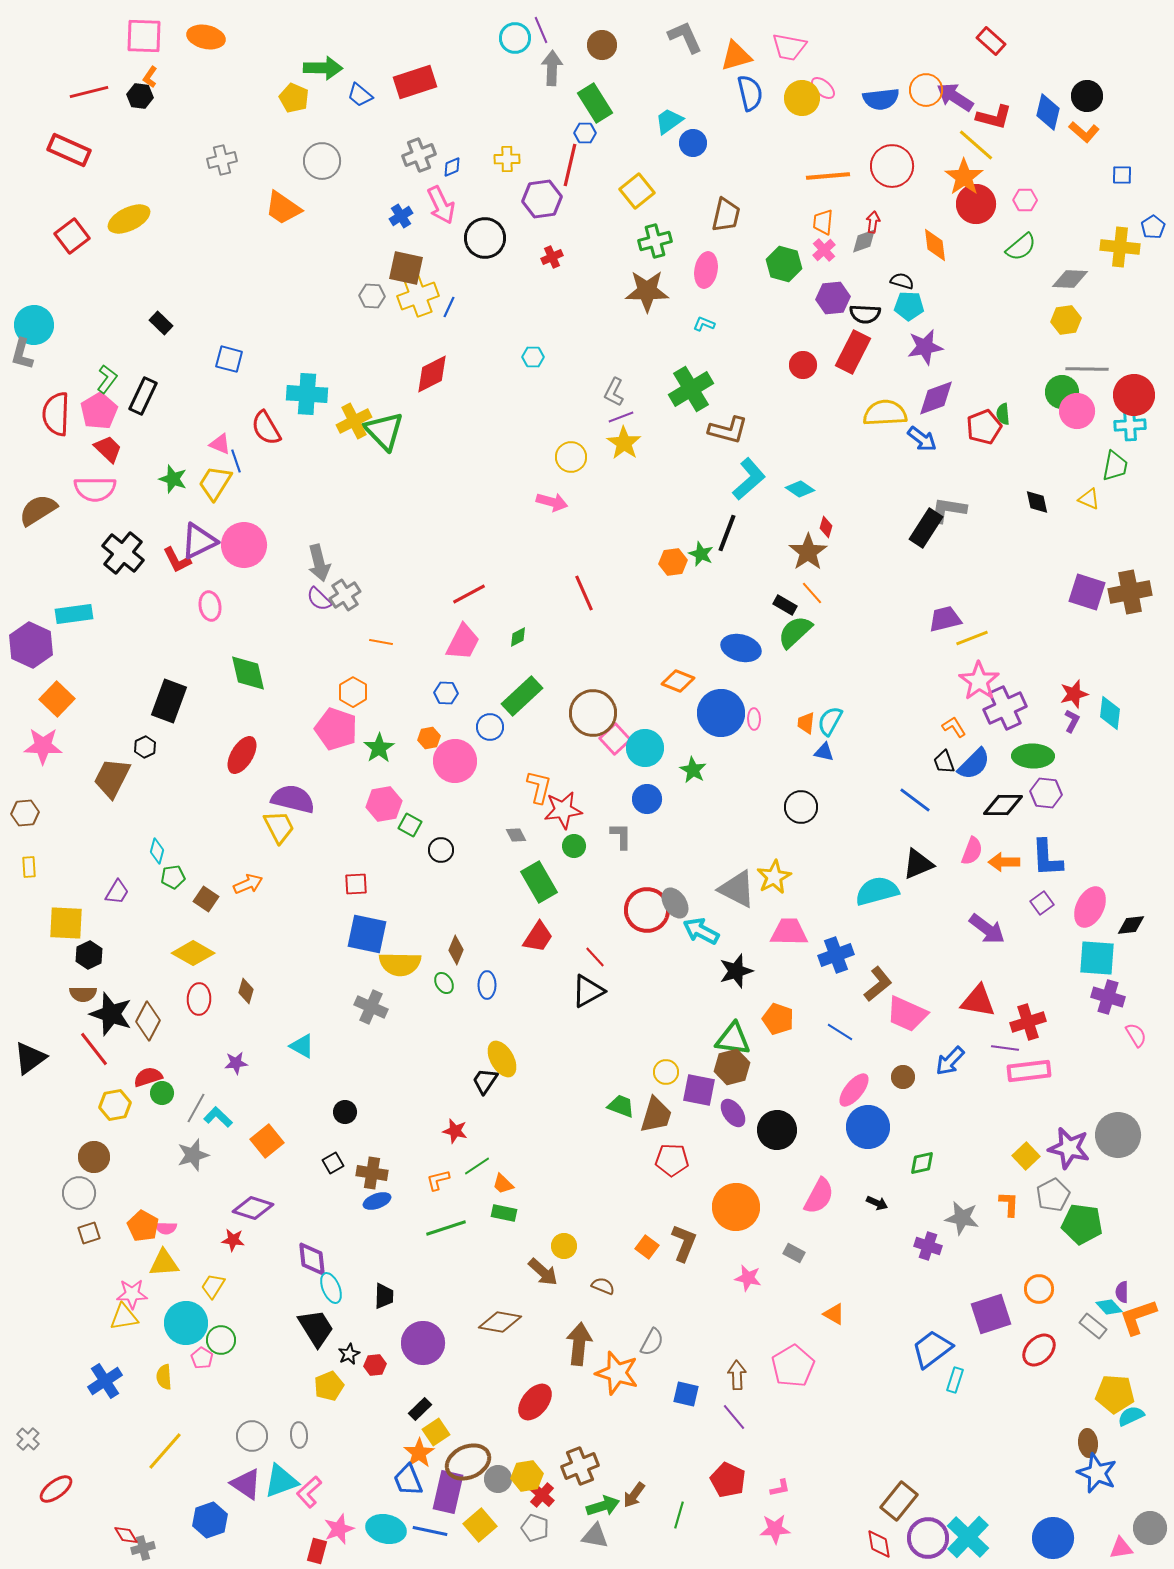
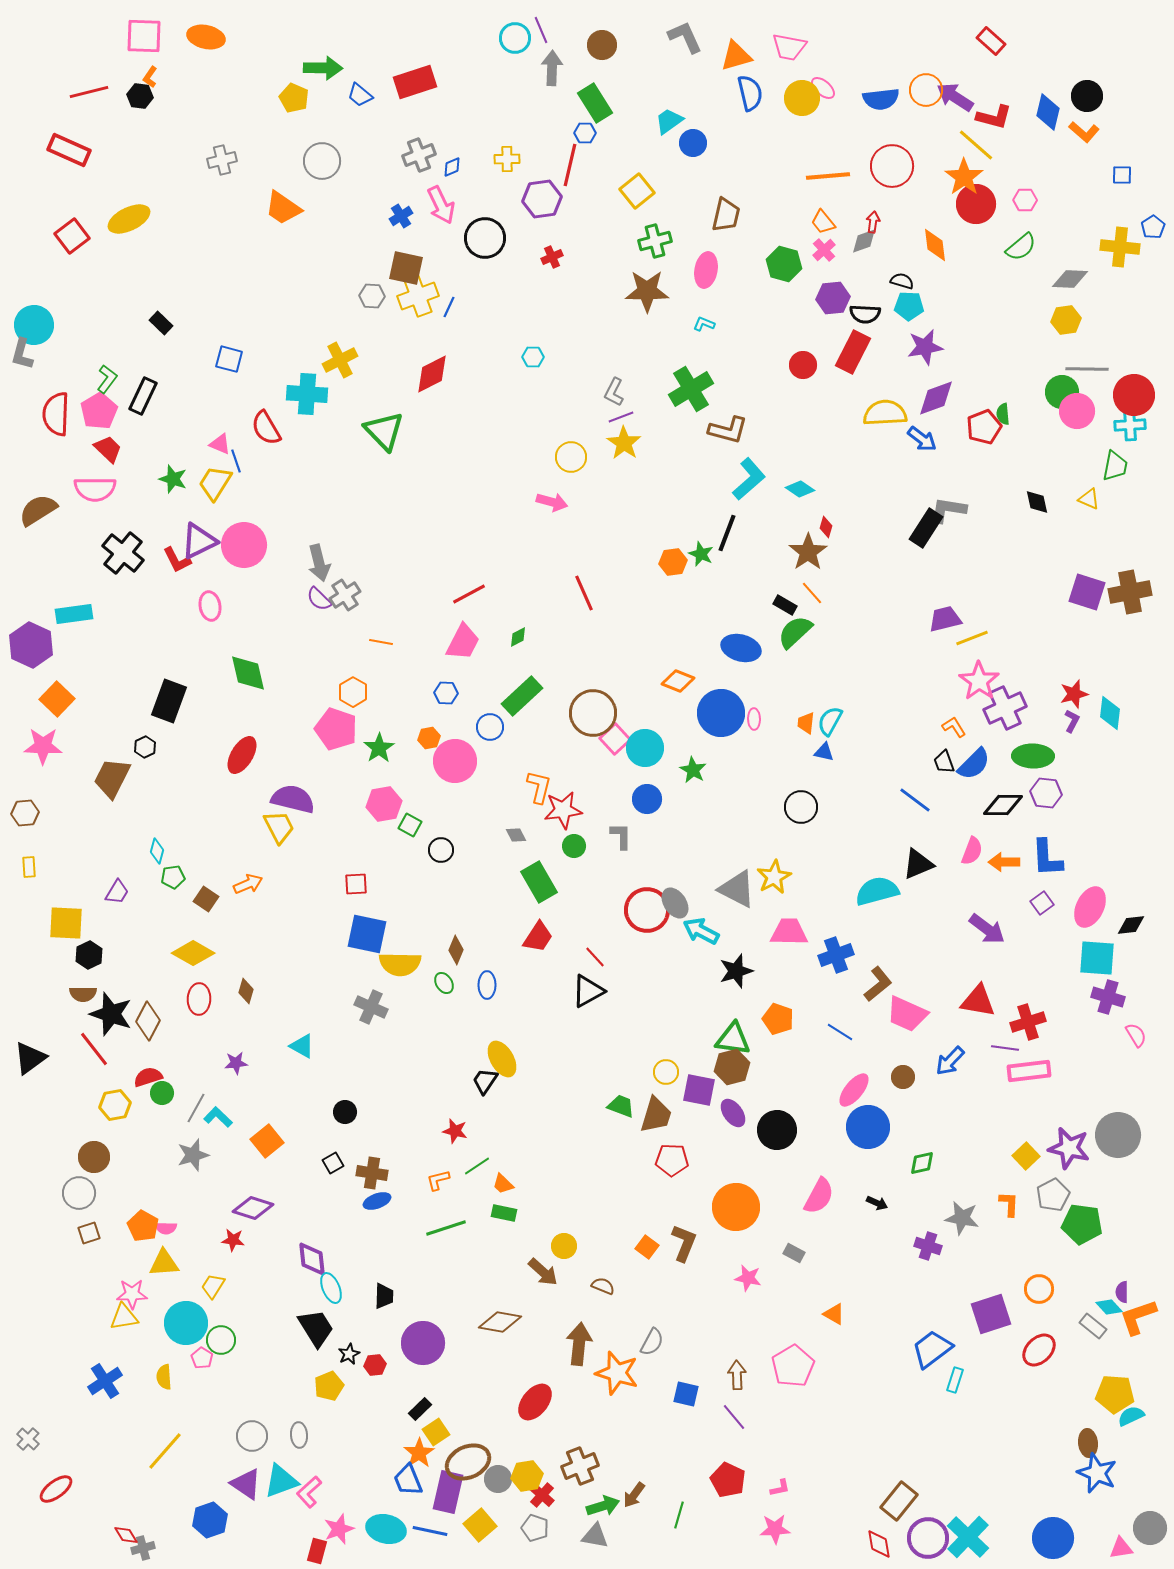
orange trapezoid at (823, 222): rotated 44 degrees counterclockwise
yellow cross at (354, 421): moved 14 px left, 61 px up
